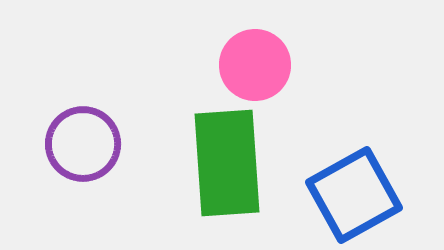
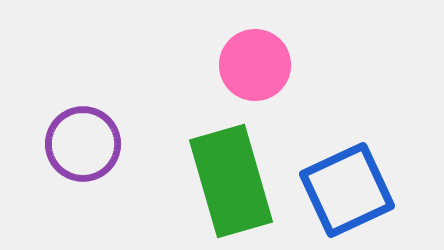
green rectangle: moved 4 px right, 18 px down; rotated 12 degrees counterclockwise
blue square: moved 7 px left, 5 px up; rotated 4 degrees clockwise
